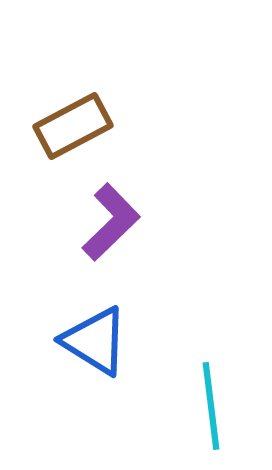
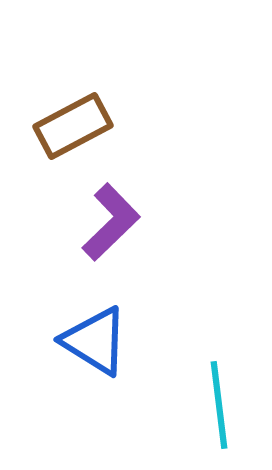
cyan line: moved 8 px right, 1 px up
